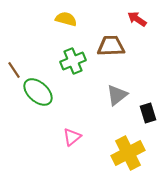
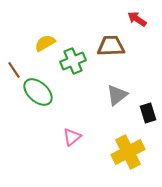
yellow semicircle: moved 21 px left, 24 px down; rotated 45 degrees counterclockwise
yellow cross: moved 1 px up
